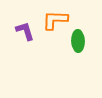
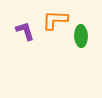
green ellipse: moved 3 px right, 5 px up
